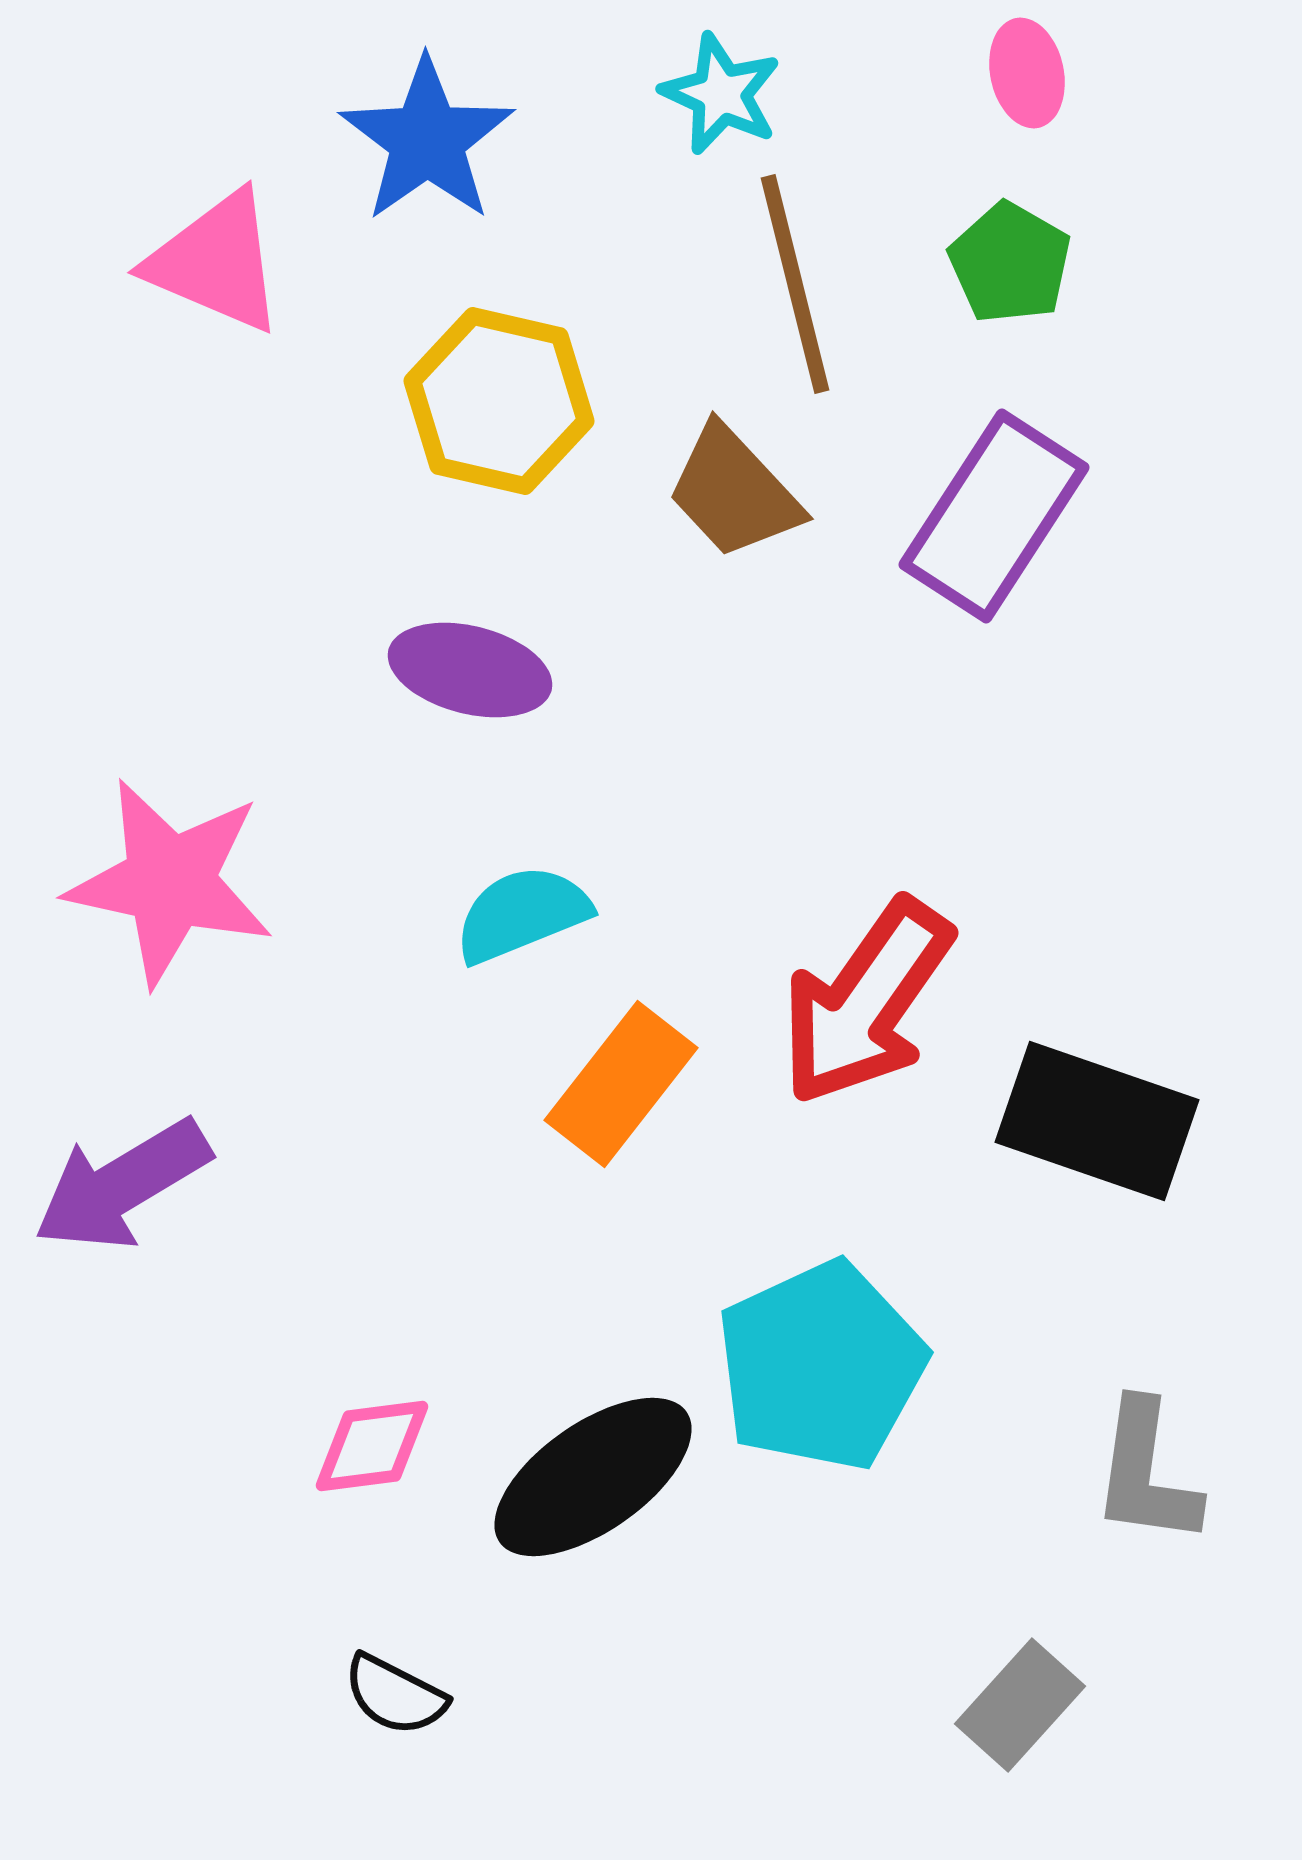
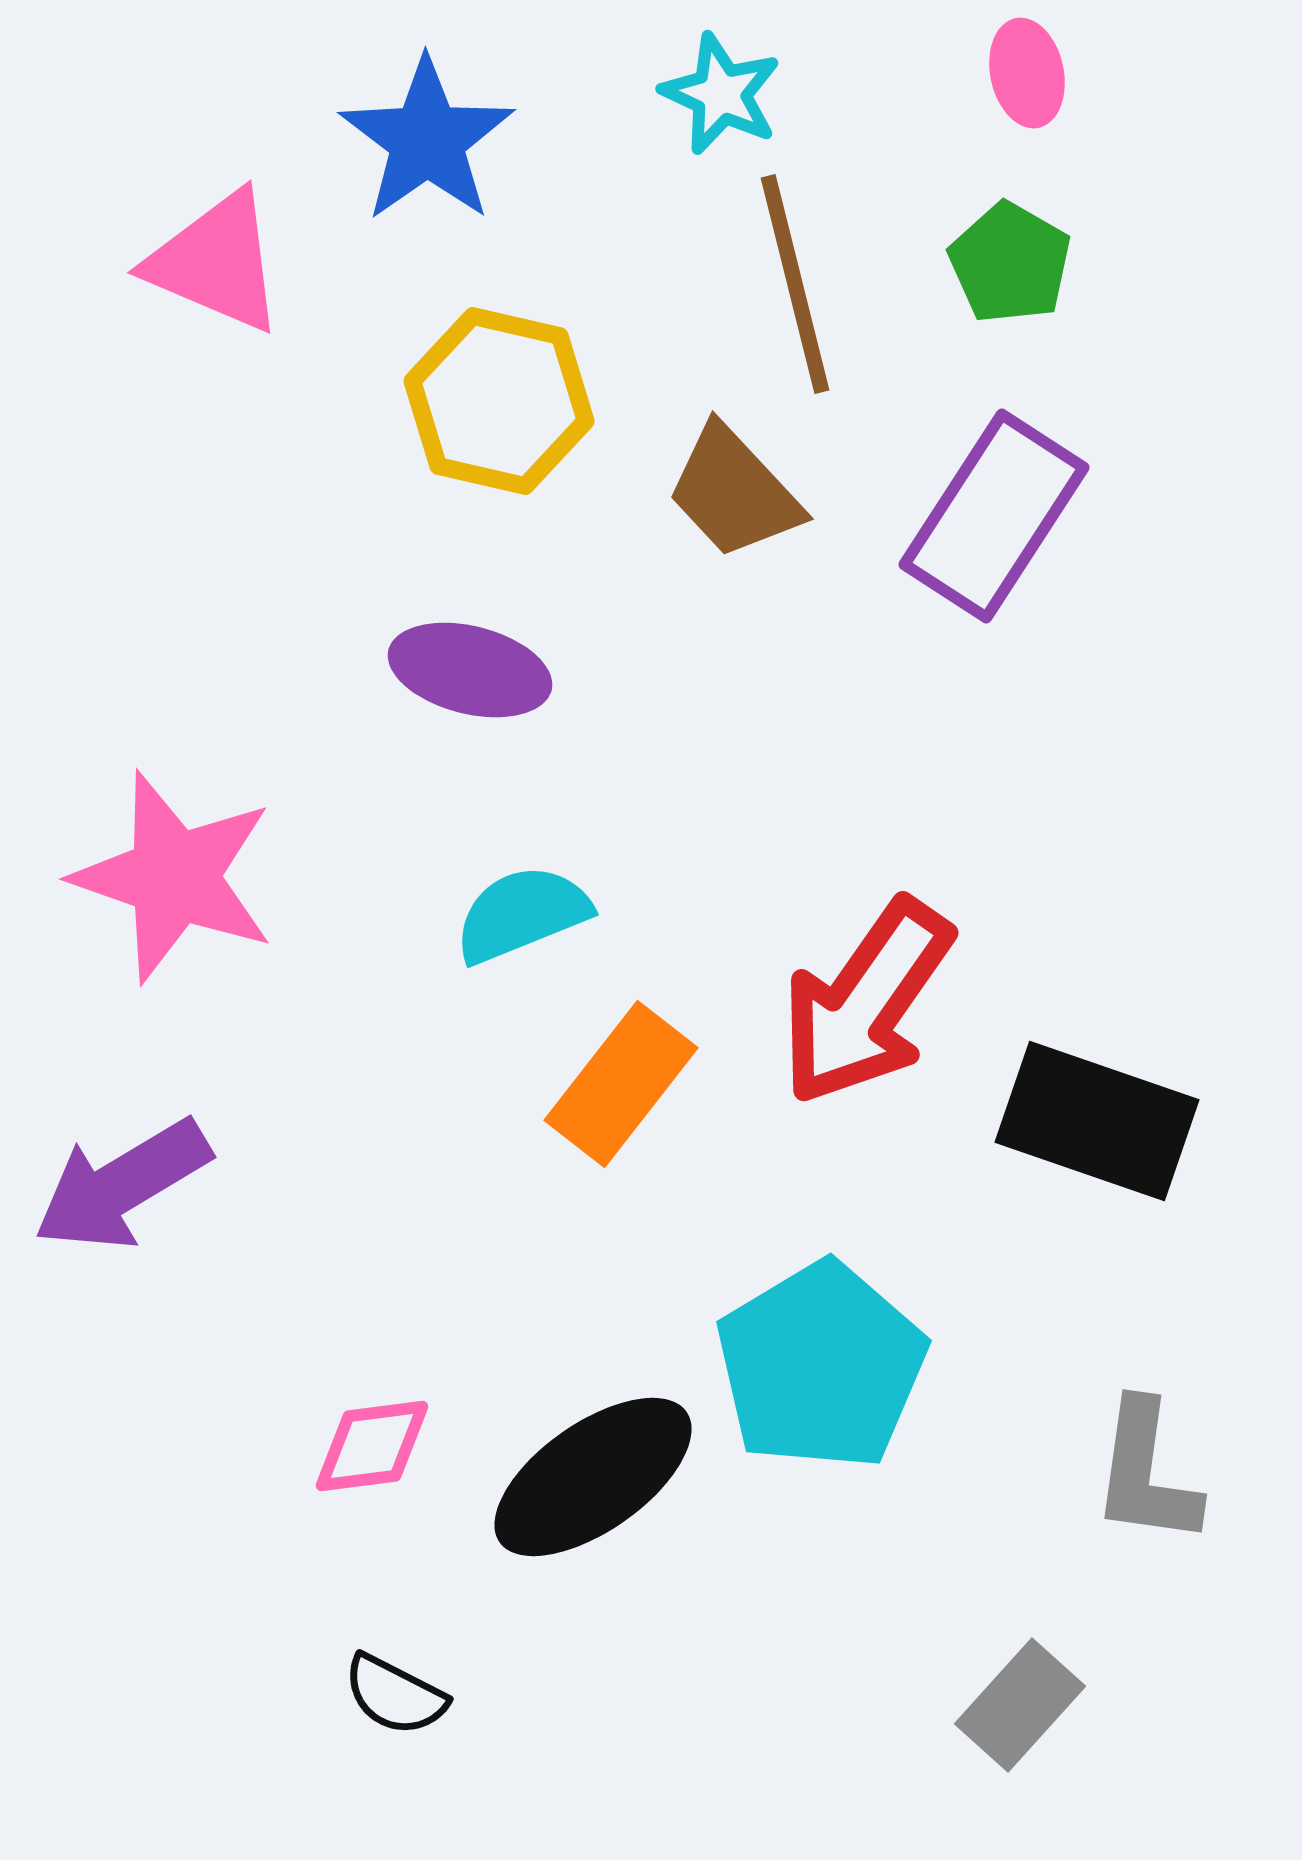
pink star: moved 4 px right, 5 px up; rotated 7 degrees clockwise
cyan pentagon: rotated 6 degrees counterclockwise
